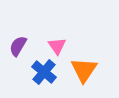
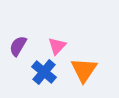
pink triangle: rotated 18 degrees clockwise
